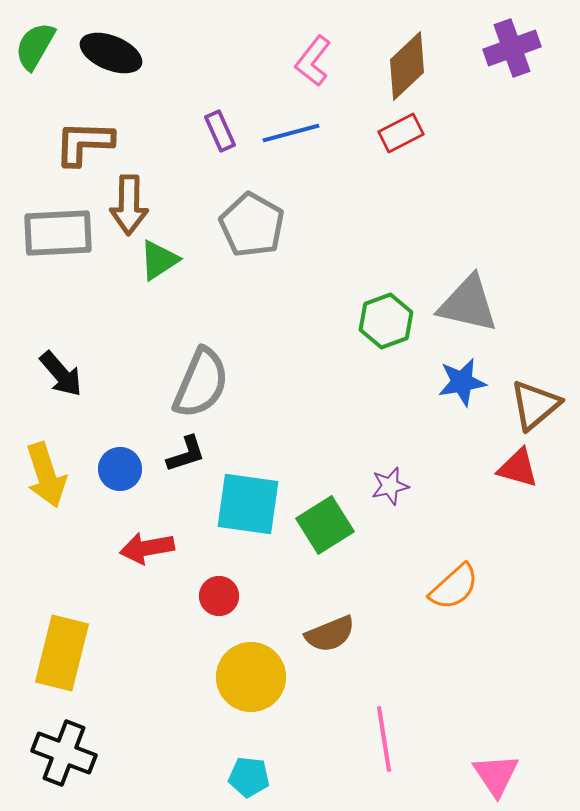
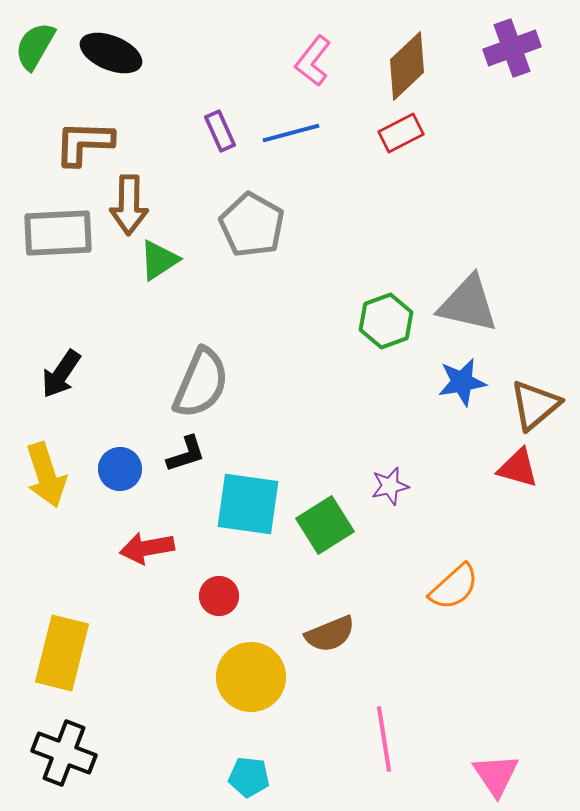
black arrow: rotated 75 degrees clockwise
